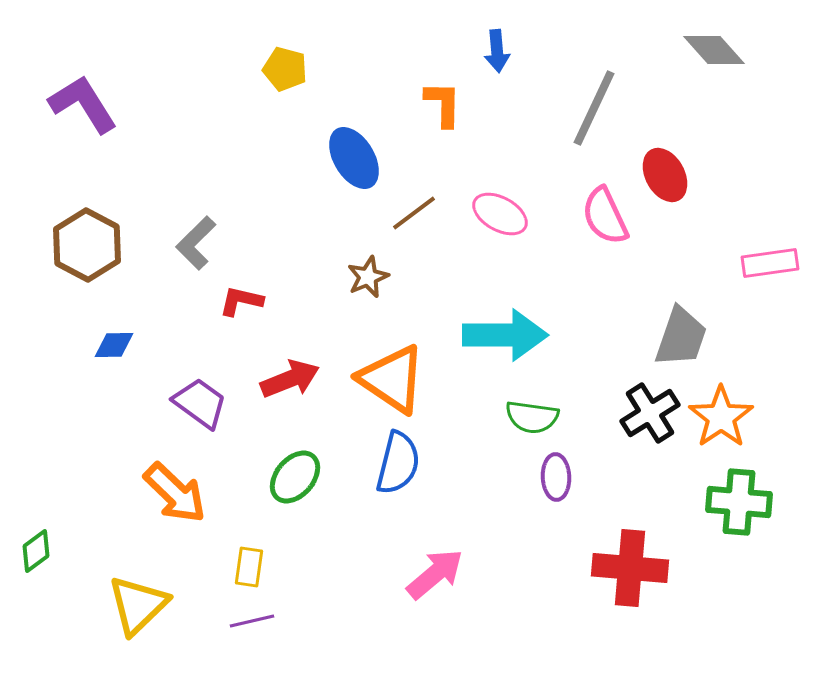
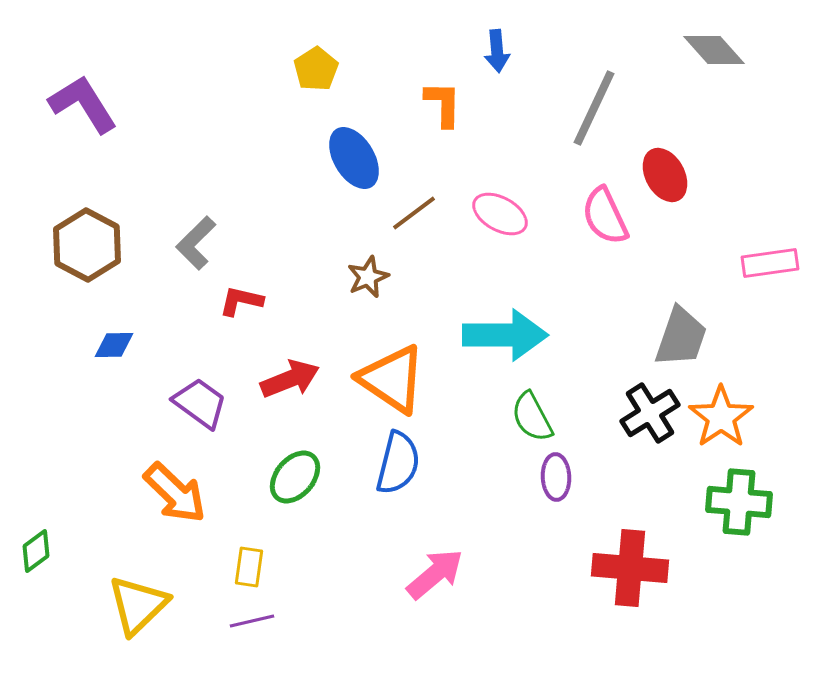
yellow pentagon: moved 31 px right; rotated 24 degrees clockwise
green semicircle: rotated 54 degrees clockwise
